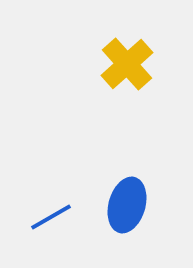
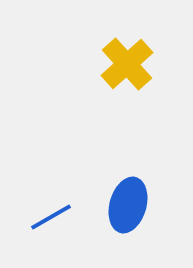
blue ellipse: moved 1 px right
